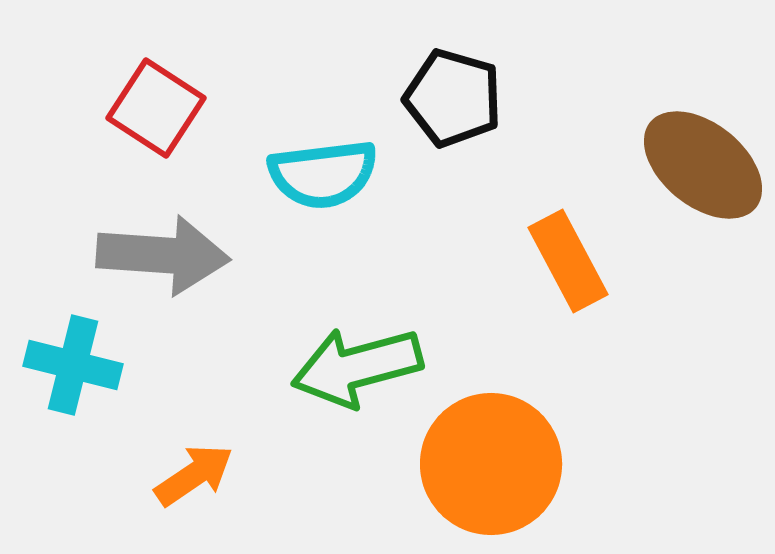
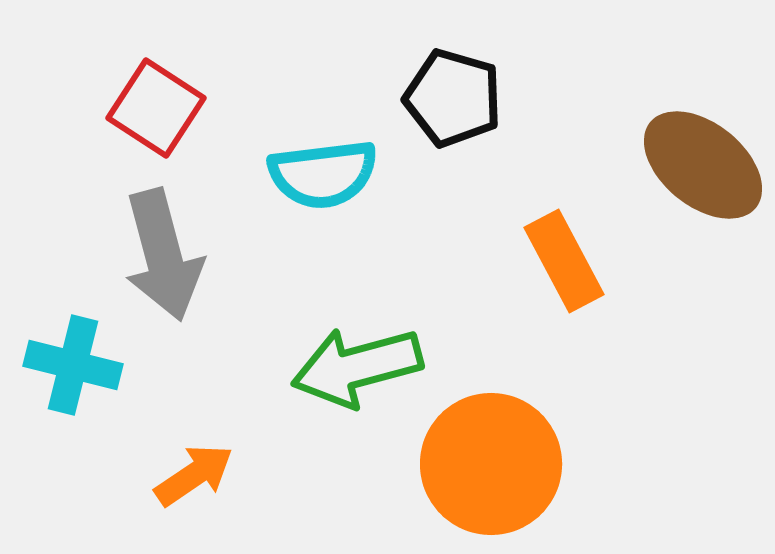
gray arrow: rotated 71 degrees clockwise
orange rectangle: moved 4 px left
